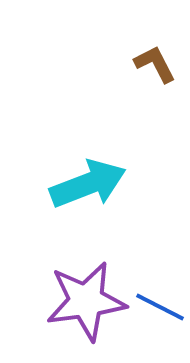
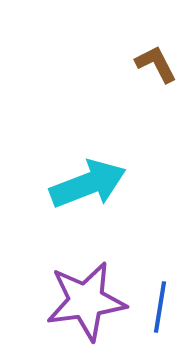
brown L-shape: moved 1 px right
blue line: rotated 72 degrees clockwise
